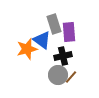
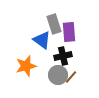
orange star: moved 1 px left, 17 px down
